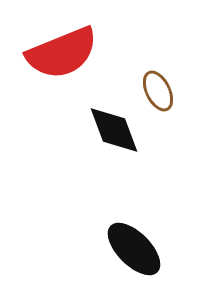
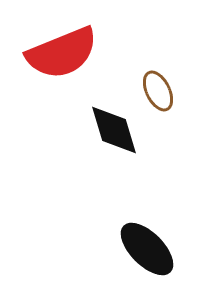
black diamond: rotated 4 degrees clockwise
black ellipse: moved 13 px right
